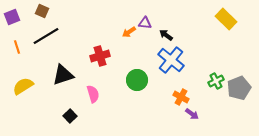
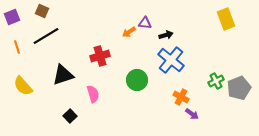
yellow rectangle: rotated 25 degrees clockwise
black arrow: rotated 128 degrees clockwise
yellow semicircle: rotated 100 degrees counterclockwise
